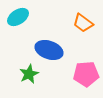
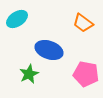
cyan ellipse: moved 1 px left, 2 px down
pink pentagon: rotated 15 degrees clockwise
